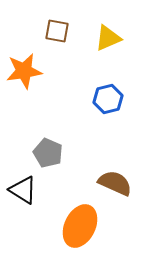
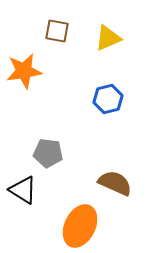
gray pentagon: rotated 16 degrees counterclockwise
